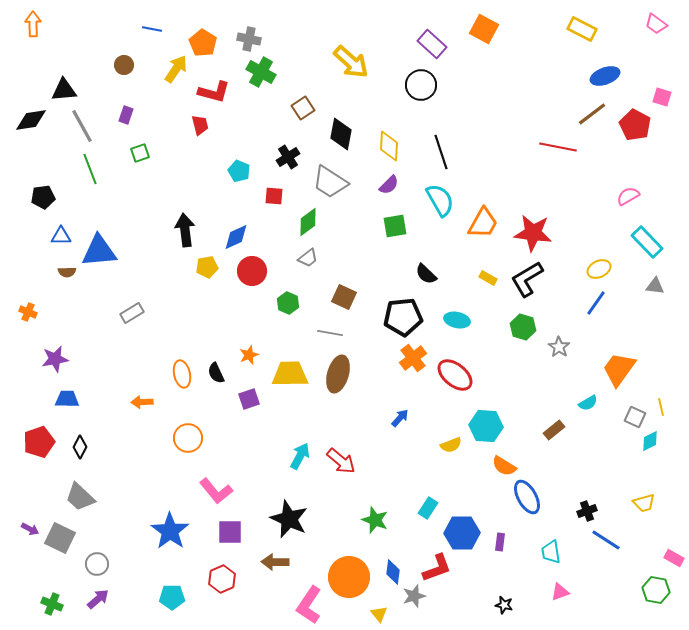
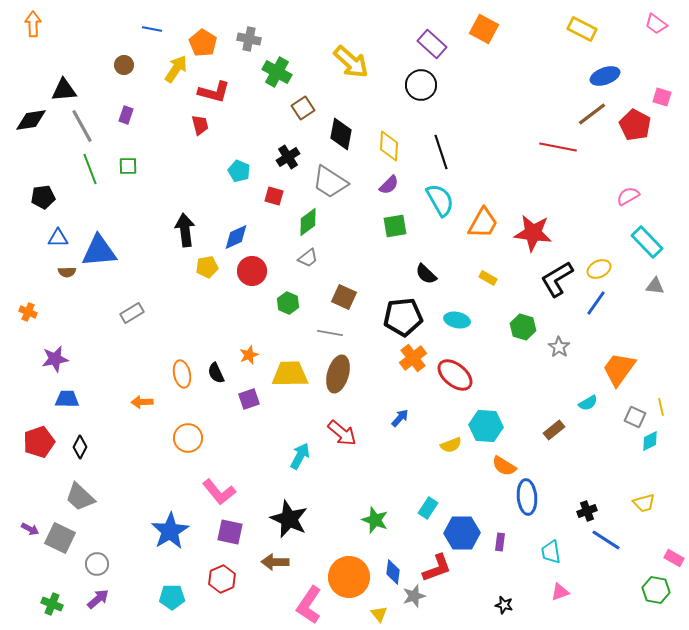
green cross at (261, 72): moved 16 px right
green square at (140, 153): moved 12 px left, 13 px down; rotated 18 degrees clockwise
red square at (274, 196): rotated 12 degrees clockwise
blue triangle at (61, 236): moved 3 px left, 2 px down
black L-shape at (527, 279): moved 30 px right
red arrow at (341, 461): moved 1 px right, 28 px up
pink L-shape at (216, 491): moved 3 px right, 1 px down
blue ellipse at (527, 497): rotated 24 degrees clockwise
blue star at (170, 531): rotated 6 degrees clockwise
purple square at (230, 532): rotated 12 degrees clockwise
